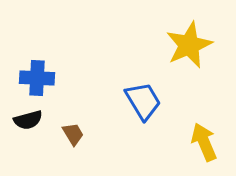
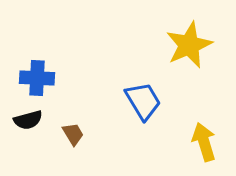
yellow arrow: rotated 6 degrees clockwise
